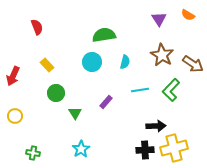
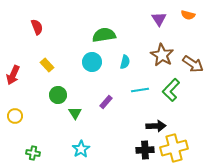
orange semicircle: rotated 16 degrees counterclockwise
red arrow: moved 1 px up
green circle: moved 2 px right, 2 px down
